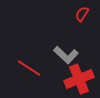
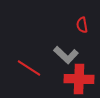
red semicircle: moved 11 px down; rotated 42 degrees counterclockwise
red cross: rotated 24 degrees clockwise
